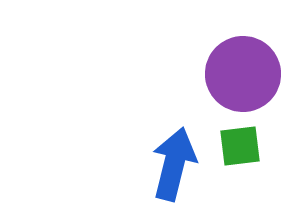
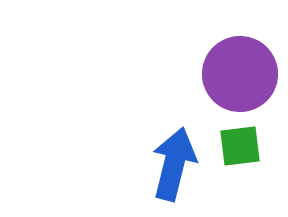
purple circle: moved 3 px left
